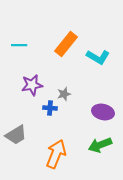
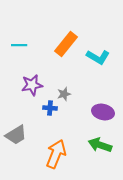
green arrow: rotated 40 degrees clockwise
